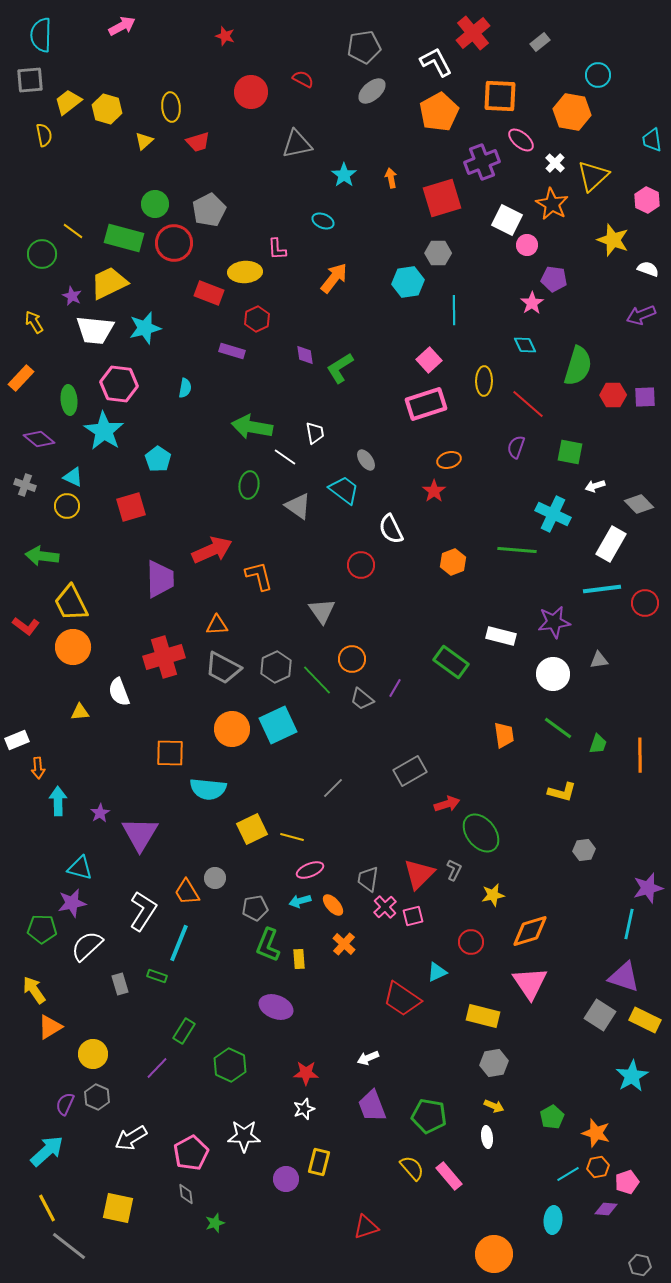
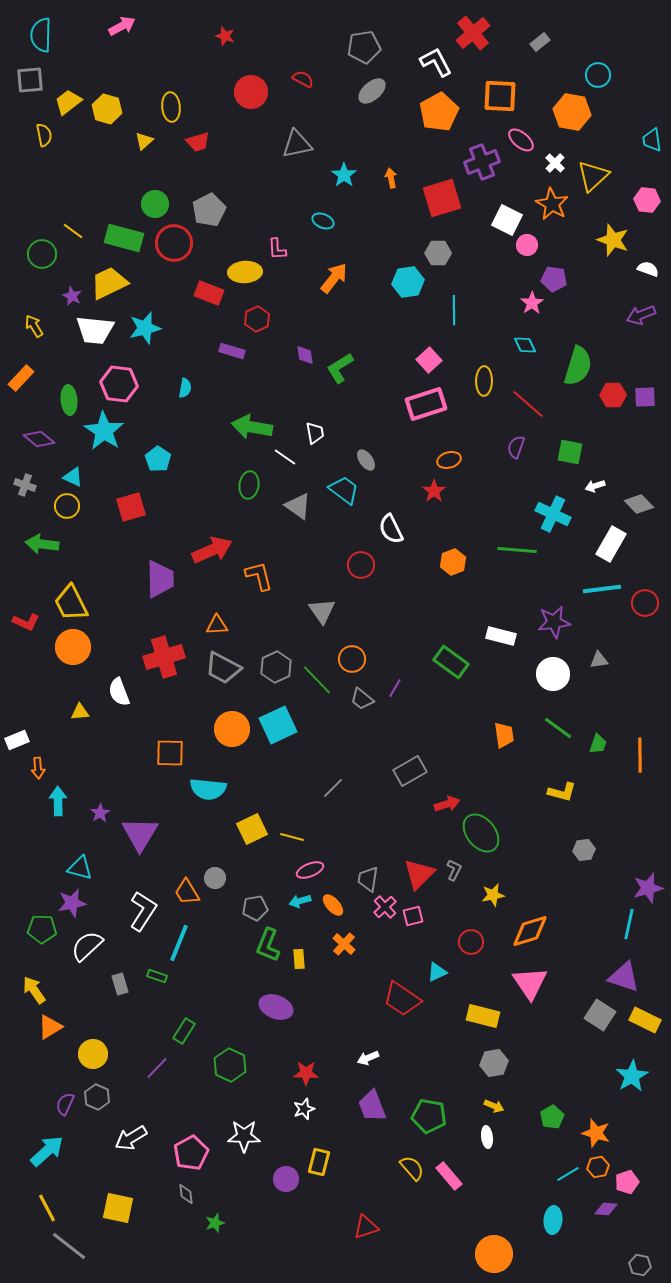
pink hexagon at (647, 200): rotated 20 degrees counterclockwise
yellow arrow at (34, 322): moved 4 px down
green arrow at (42, 556): moved 12 px up
red L-shape at (26, 626): moved 4 px up; rotated 12 degrees counterclockwise
